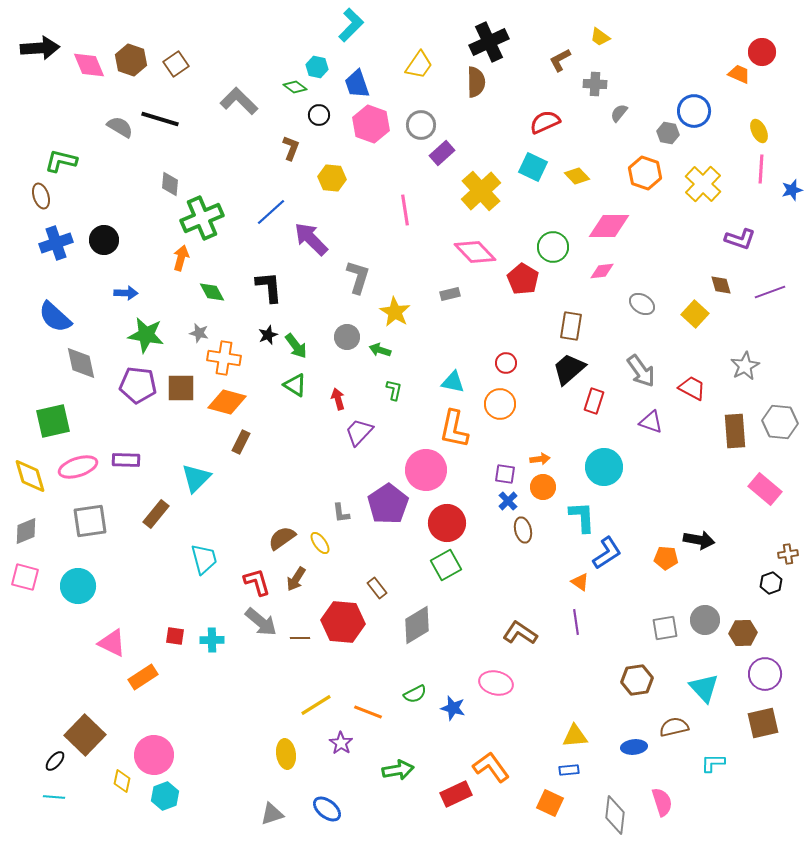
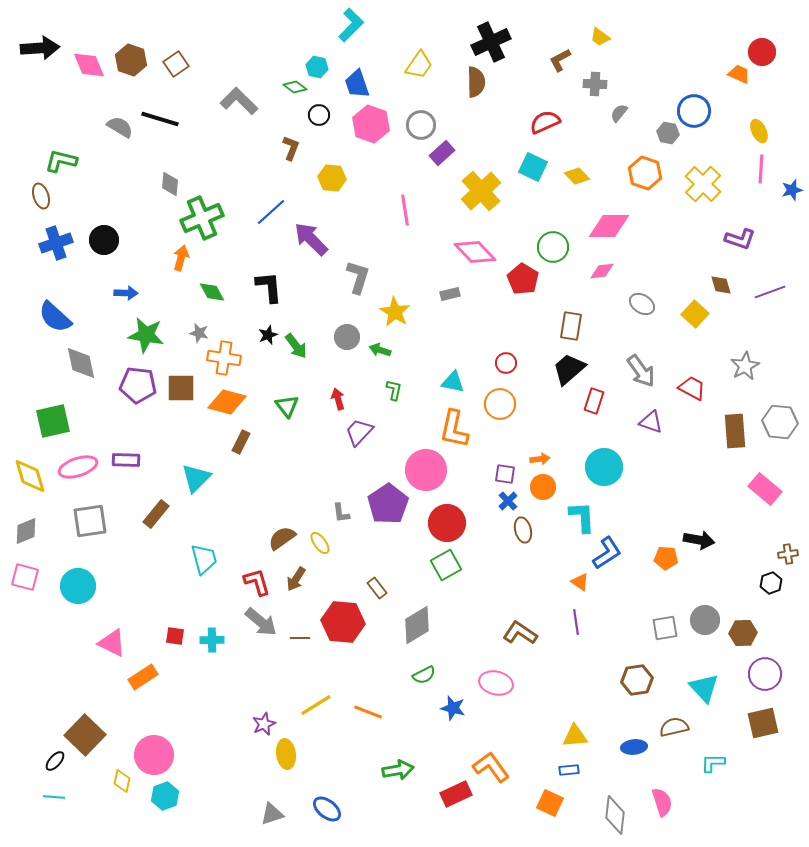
black cross at (489, 42): moved 2 px right
green triangle at (295, 385): moved 8 px left, 21 px down; rotated 20 degrees clockwise
green semicircle at (415, 694): moved 9 px right, 19 px up
purple star at (341, 743): moved 77 px left, 19 px up; rotated 15 degrees clockwise
